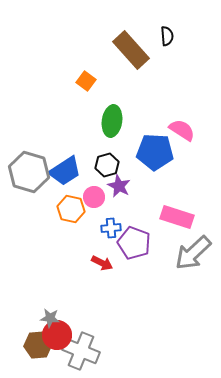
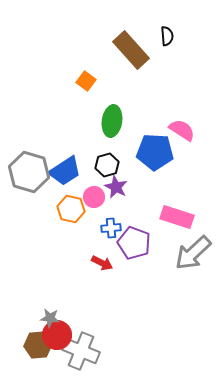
purple star: moved 3 px left, 1 px down
